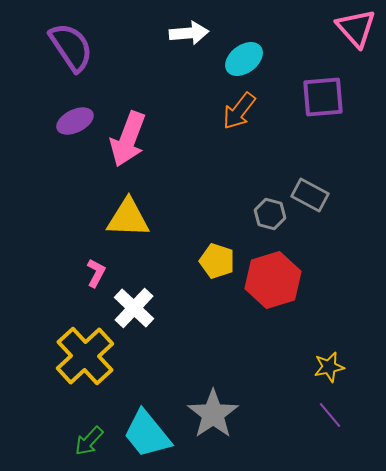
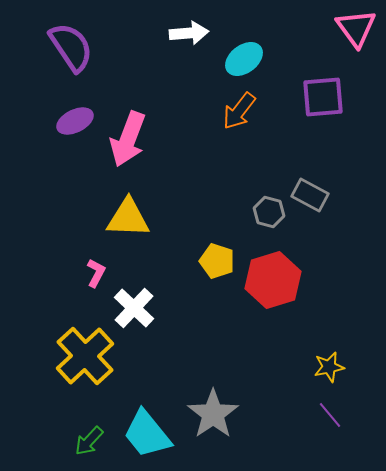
pink triangle: rotated 6 degrees clockwise
gray hexagon: moved 1 px left, 2 px up
